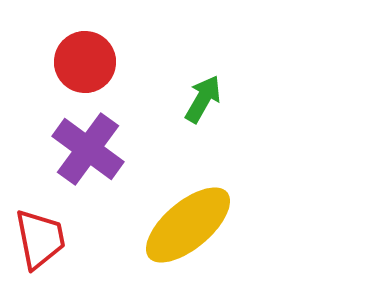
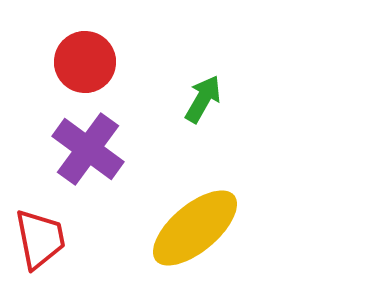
yellow ellipse: moved 7 px right, 3 px down
